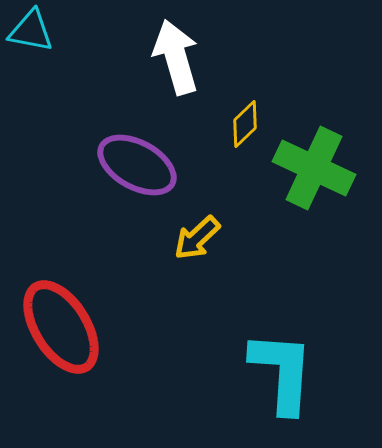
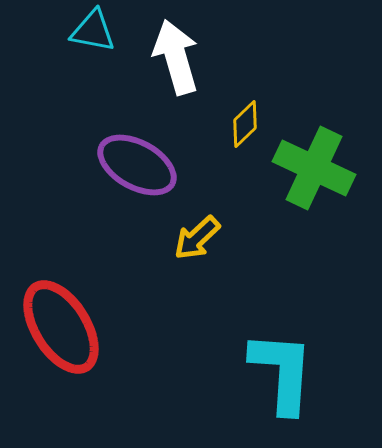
cyan triangle: moved 62 px right
